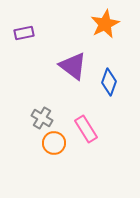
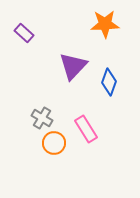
orange star: rotated 24 degrees clockwise
purple rectangle: rotated 54 degrees clockwise
purple triangle: rotated 36 degrees clockwise
